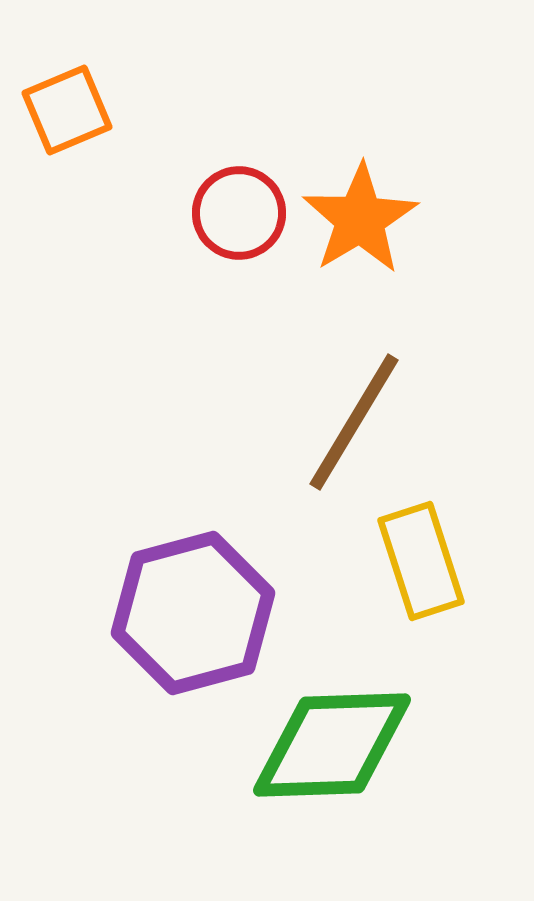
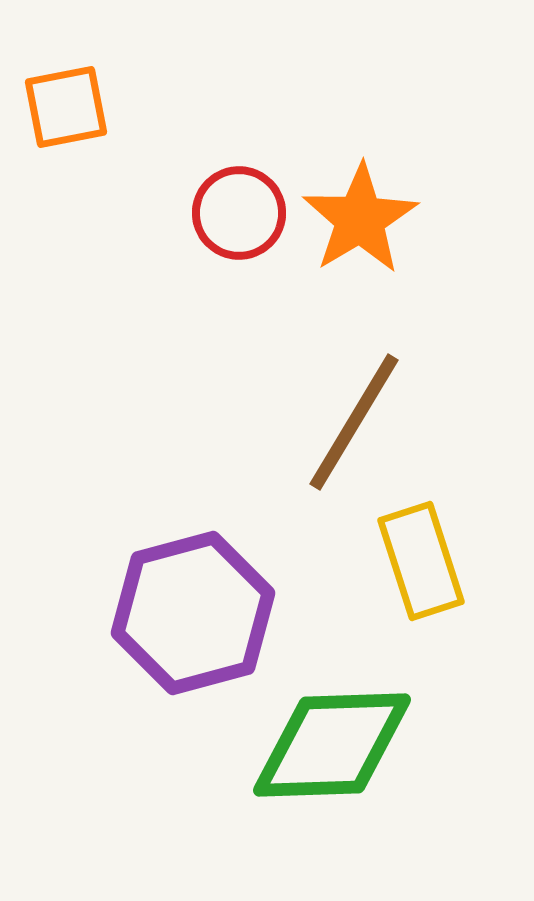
orange square: moved 1 px left, 3 px up; rotated 12 degrees clockwise
